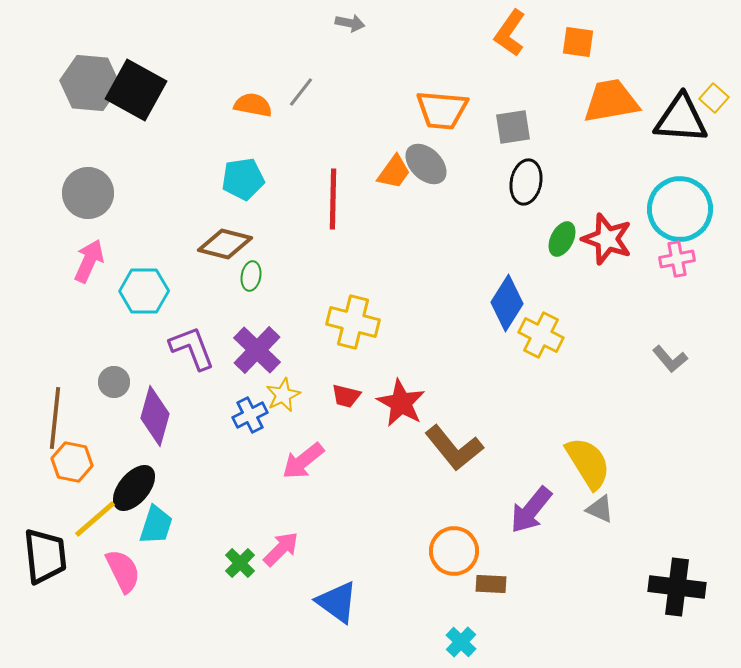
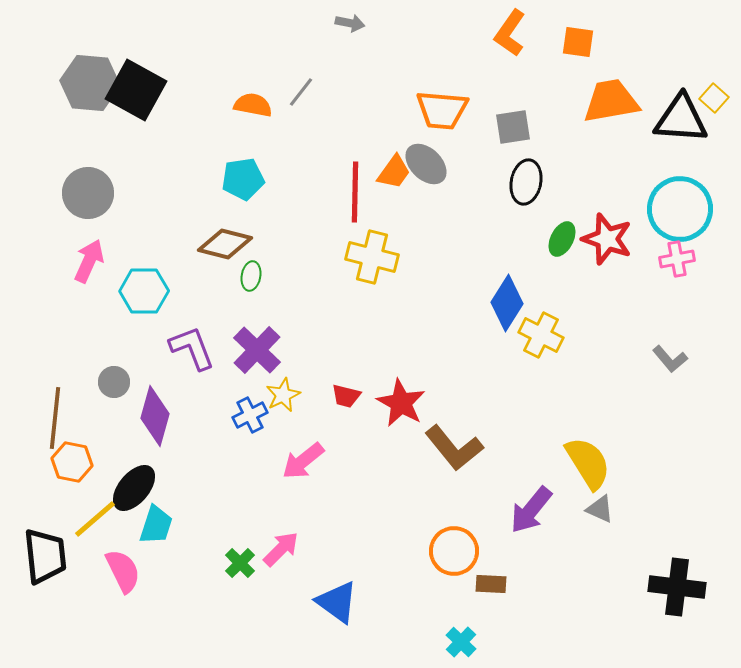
red line at (333, 199): moved 22 px right, 7 px up
yellow cross at (353, 322): moved 19 px right, 65 px up
